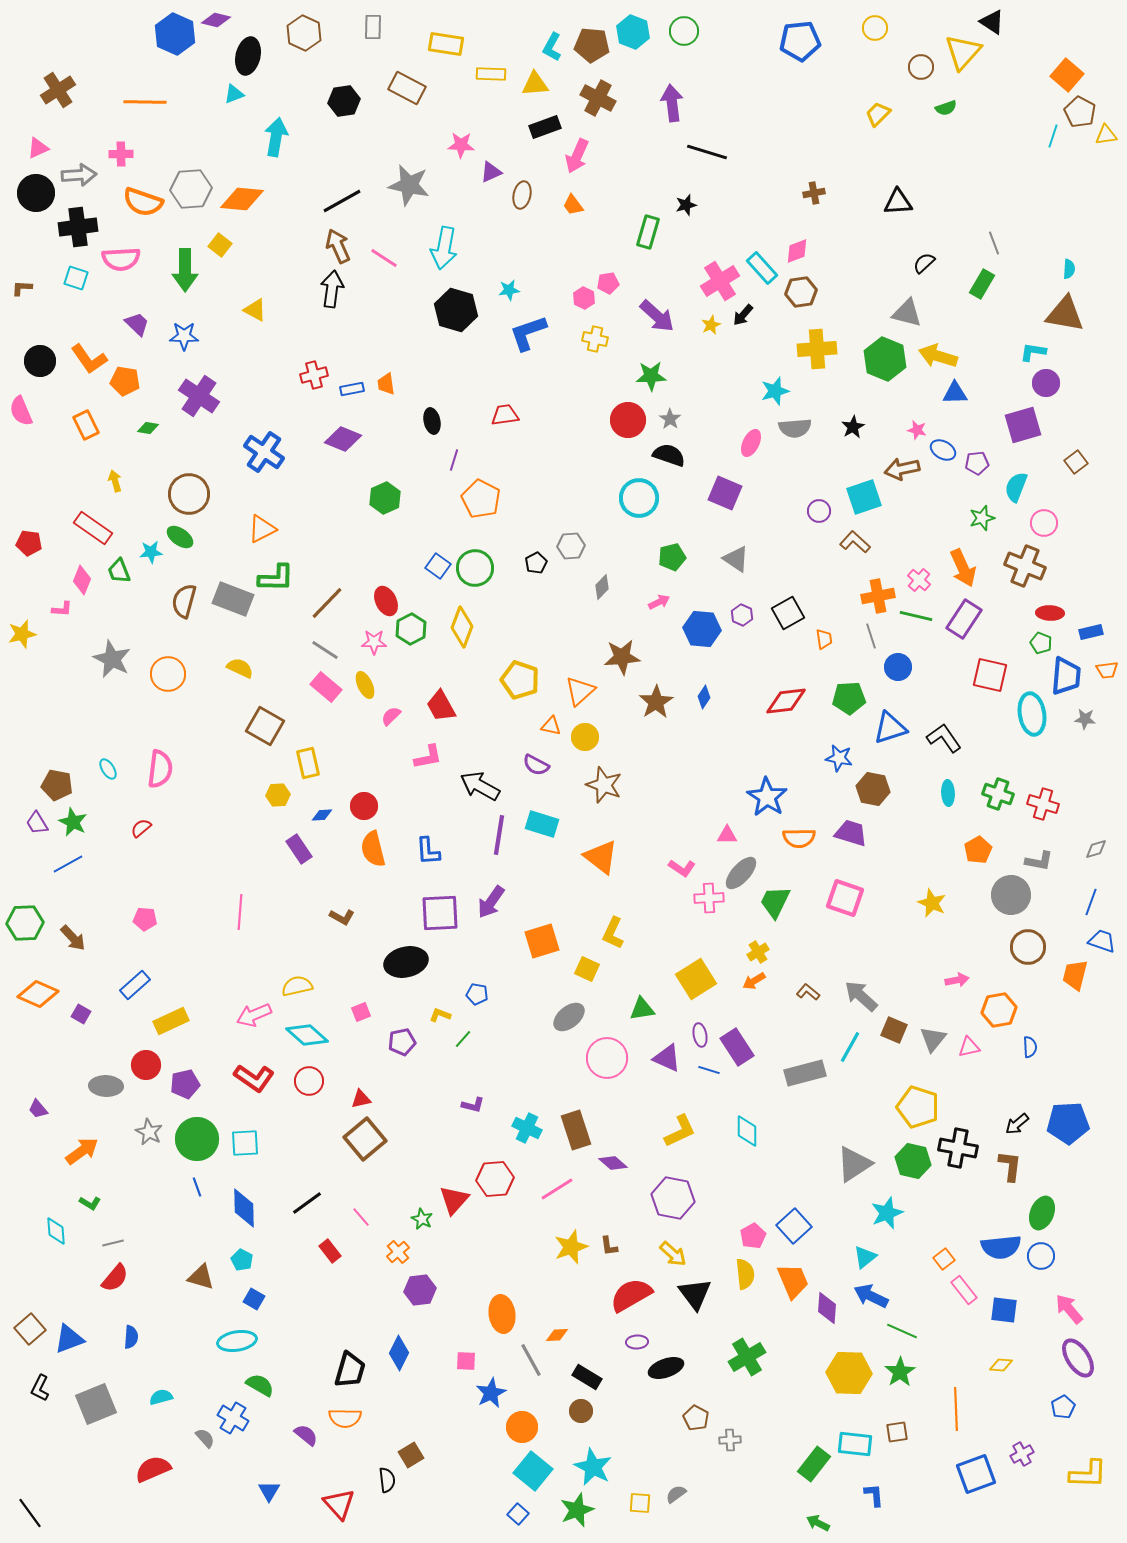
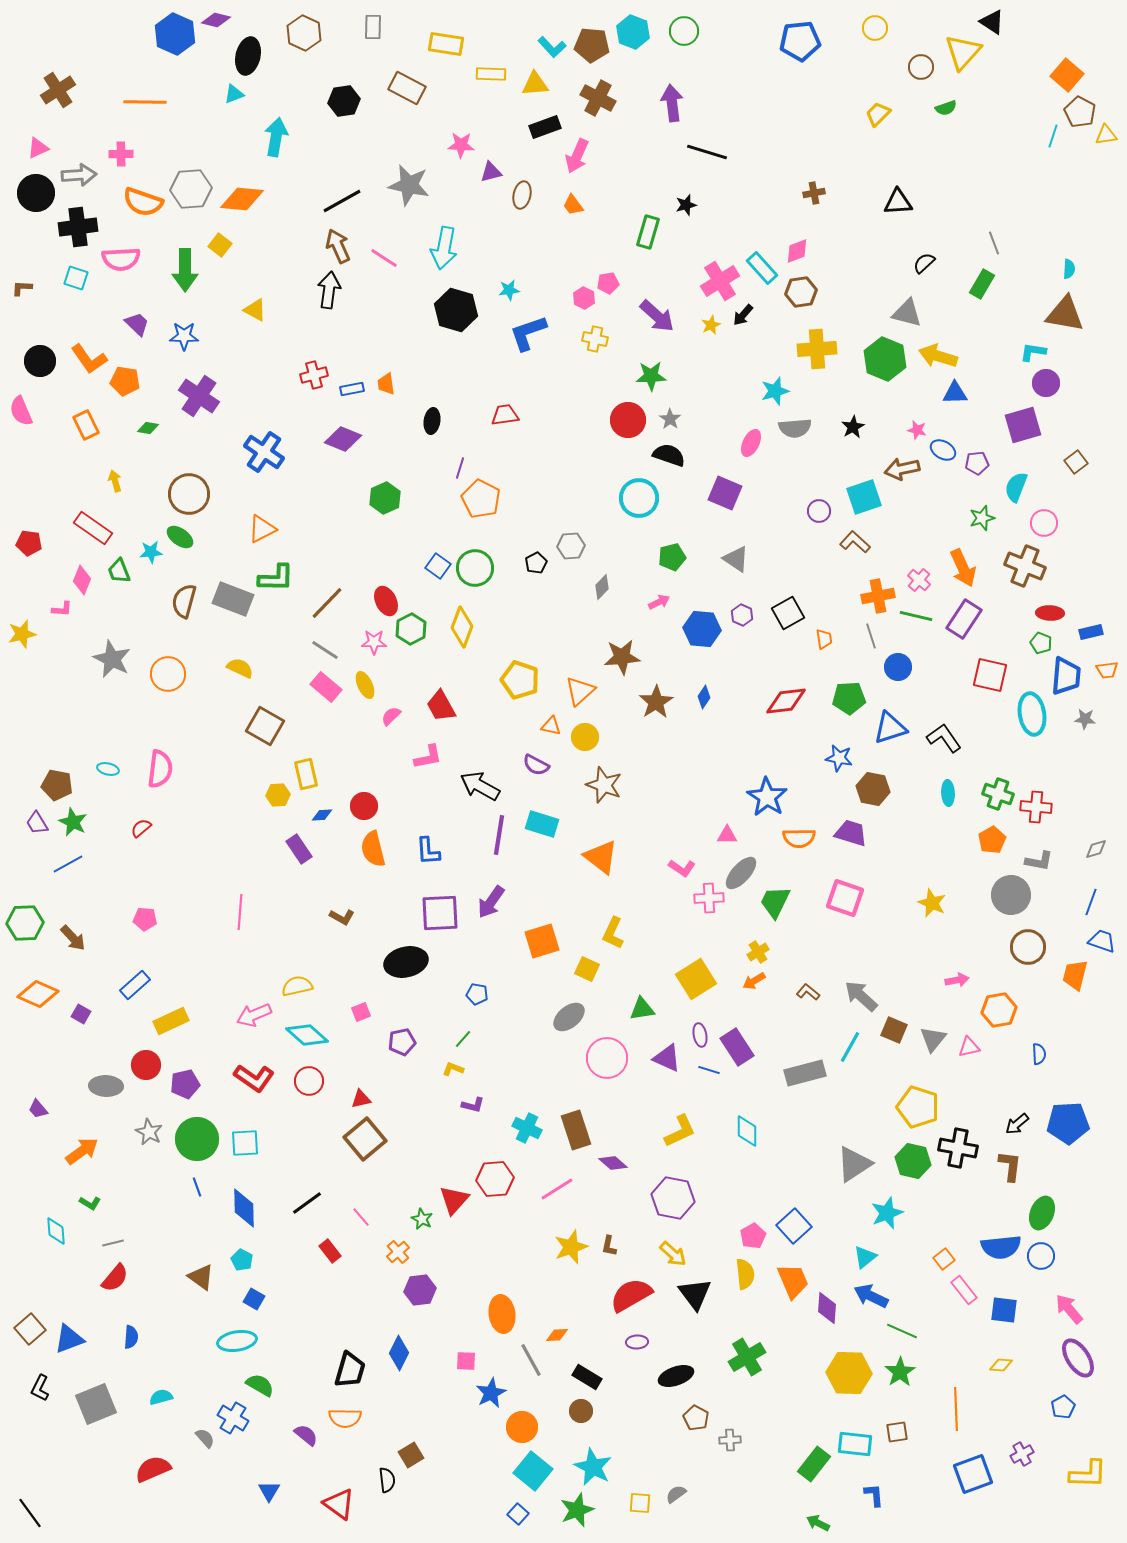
cyan L-shape at (552, 47): rotated 72 degrees counterclockwise
purple triangle at (491, 172): rotated 10 degrees clockwise
black arrow at (332, 289): moved 3 px left, 1 px down
black ellipse at (432, 421): rotated 20 degrees clockwise
purple line at (454, 460): moved 6 px right, 8 px down
yellow rectangle at (308, 763): moved 2 px left, 11 px down
cyan ellipse at (108, 769): rotated 45 degrees counterclockwise
red cross at (1043, 804): moved 7 px left, 3 px down; rotated 12 degrees counterclockwise
orange pentagon at (978, 850): moved 14 px right, 10 px up
yellow L-shape at (440, 1015): moved 13 px right, 54 px down
blue semicircle at (1030, 1047): moved 9 px right, 7 px down
brown L-shape at (609, 1246): rotated 20 degrees clockwise
brown triangle at (201, 1277): rotated 20 degrees clockwise
black ellipse at (666, 1368): moved 10 px right, 8 px down
blue square at (976, 1474): moved 3 px left
red triangle at (339, 1504): rotated 12 degrees counterclockwise
